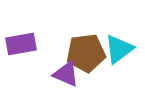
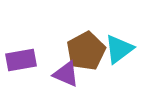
purple rectangle: moved 16 px down
brown pentagon: moved 2 px up; rotated 21 degrees counterclockwise
